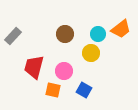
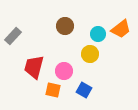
brown circle: moved 8 px up
yellow circle: moved 1 px left, 1 px down
